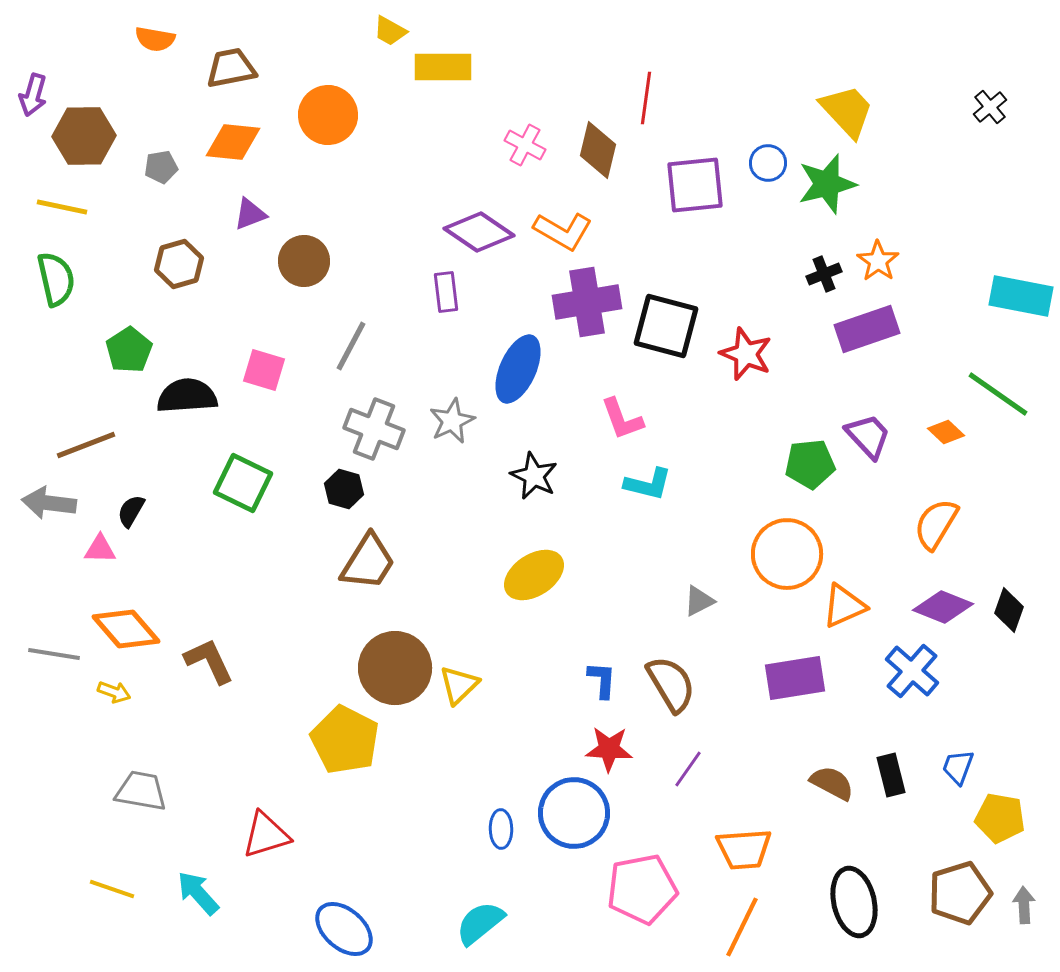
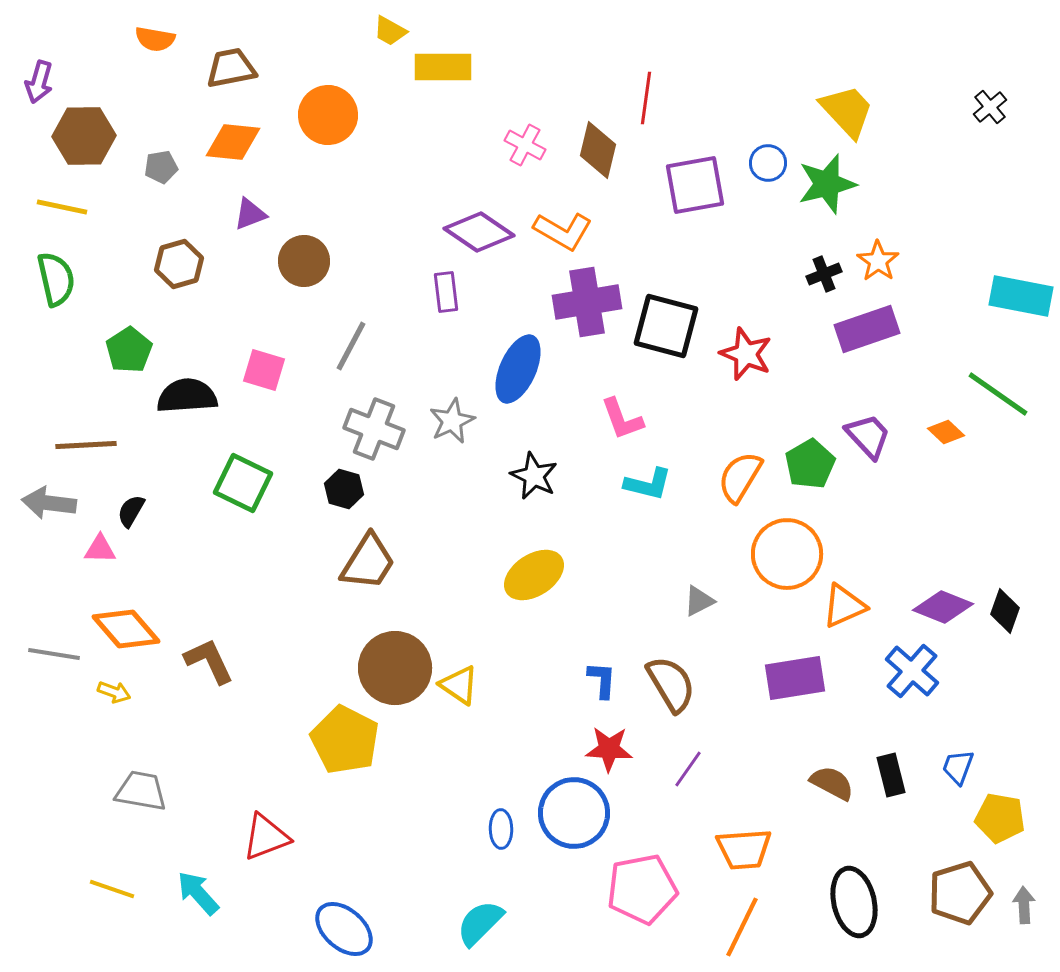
purple arrow at (33, 95): moved 6 px right, 13 px up
purple square at (695, 185): rotated 4 degrees counterclockwise
brown line at (86, 445): rotated 18 degrees clockwise
green pentagon at (810, 464): rotated 24 degrees counterclockwise
orange semicircle at (936, 524): moved 196 px left, 47 px up
black diamond at (1009, 610): moved 4 px left, 1 px down
yellow triangle at (459, 685): rotated 42 degrees counterclockwise
red triangle at (266, 835): moved 2 px down; rotated 4 degrees counterclockwise
cyan semicircle at (480, 923): rotated 6 degrees counterclockwise
